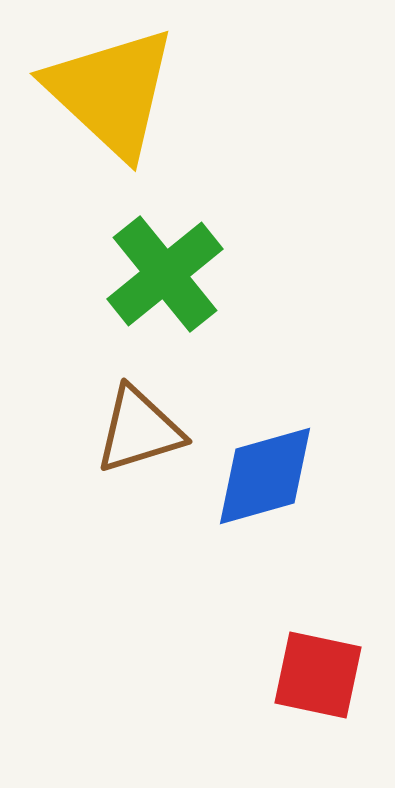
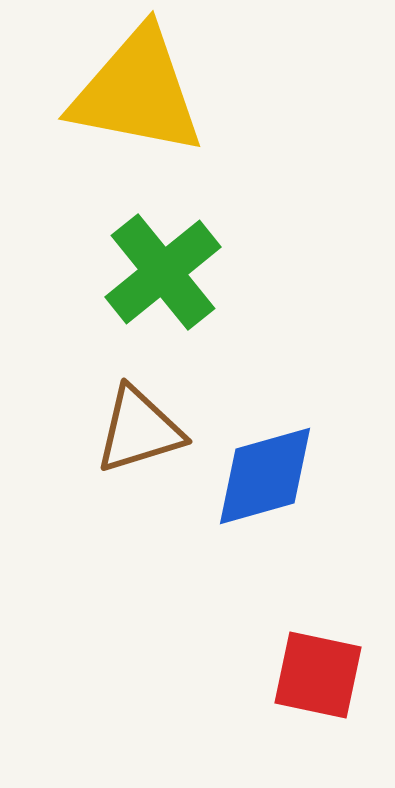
yellow triangle: moved 26 px right; rotated 32 degrees counterclockwise
green cross: moved 2 px left, 2 px up
